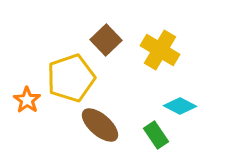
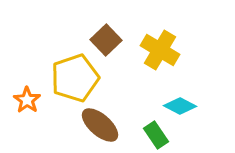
yellow pentagon: moved 4 px right
